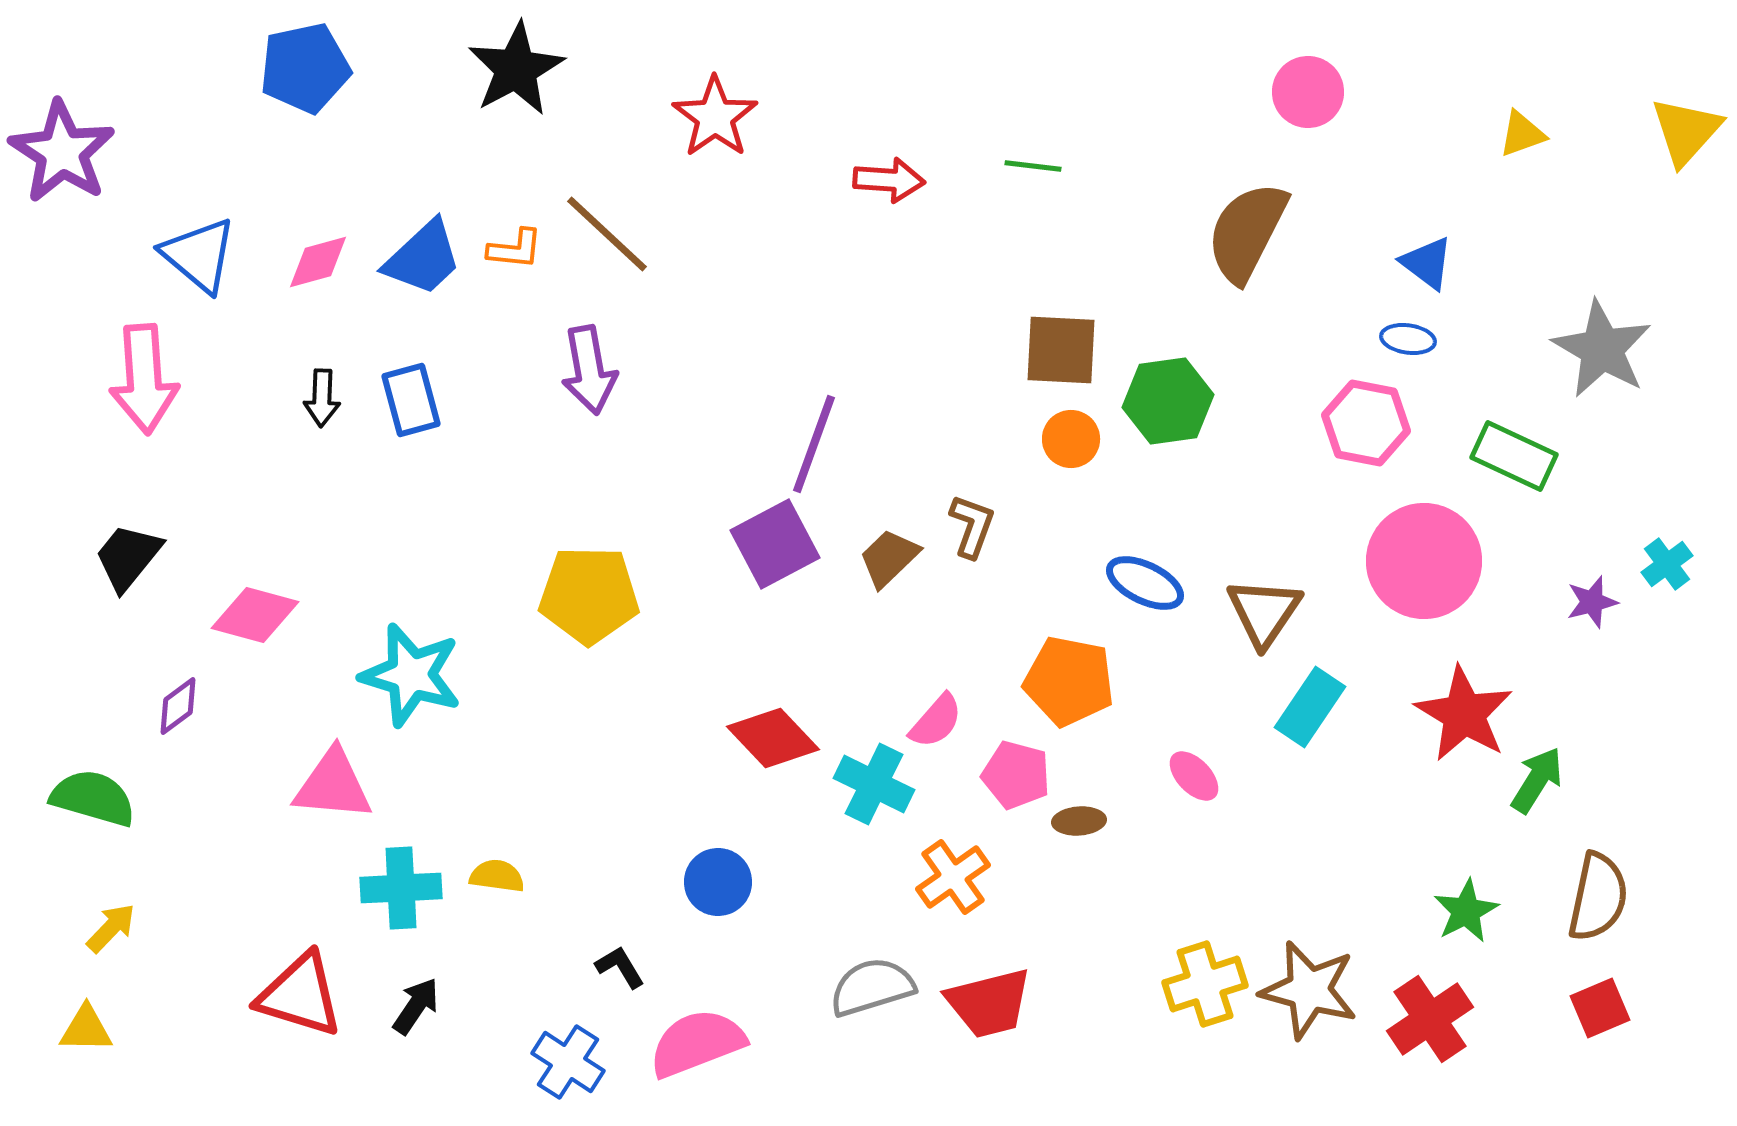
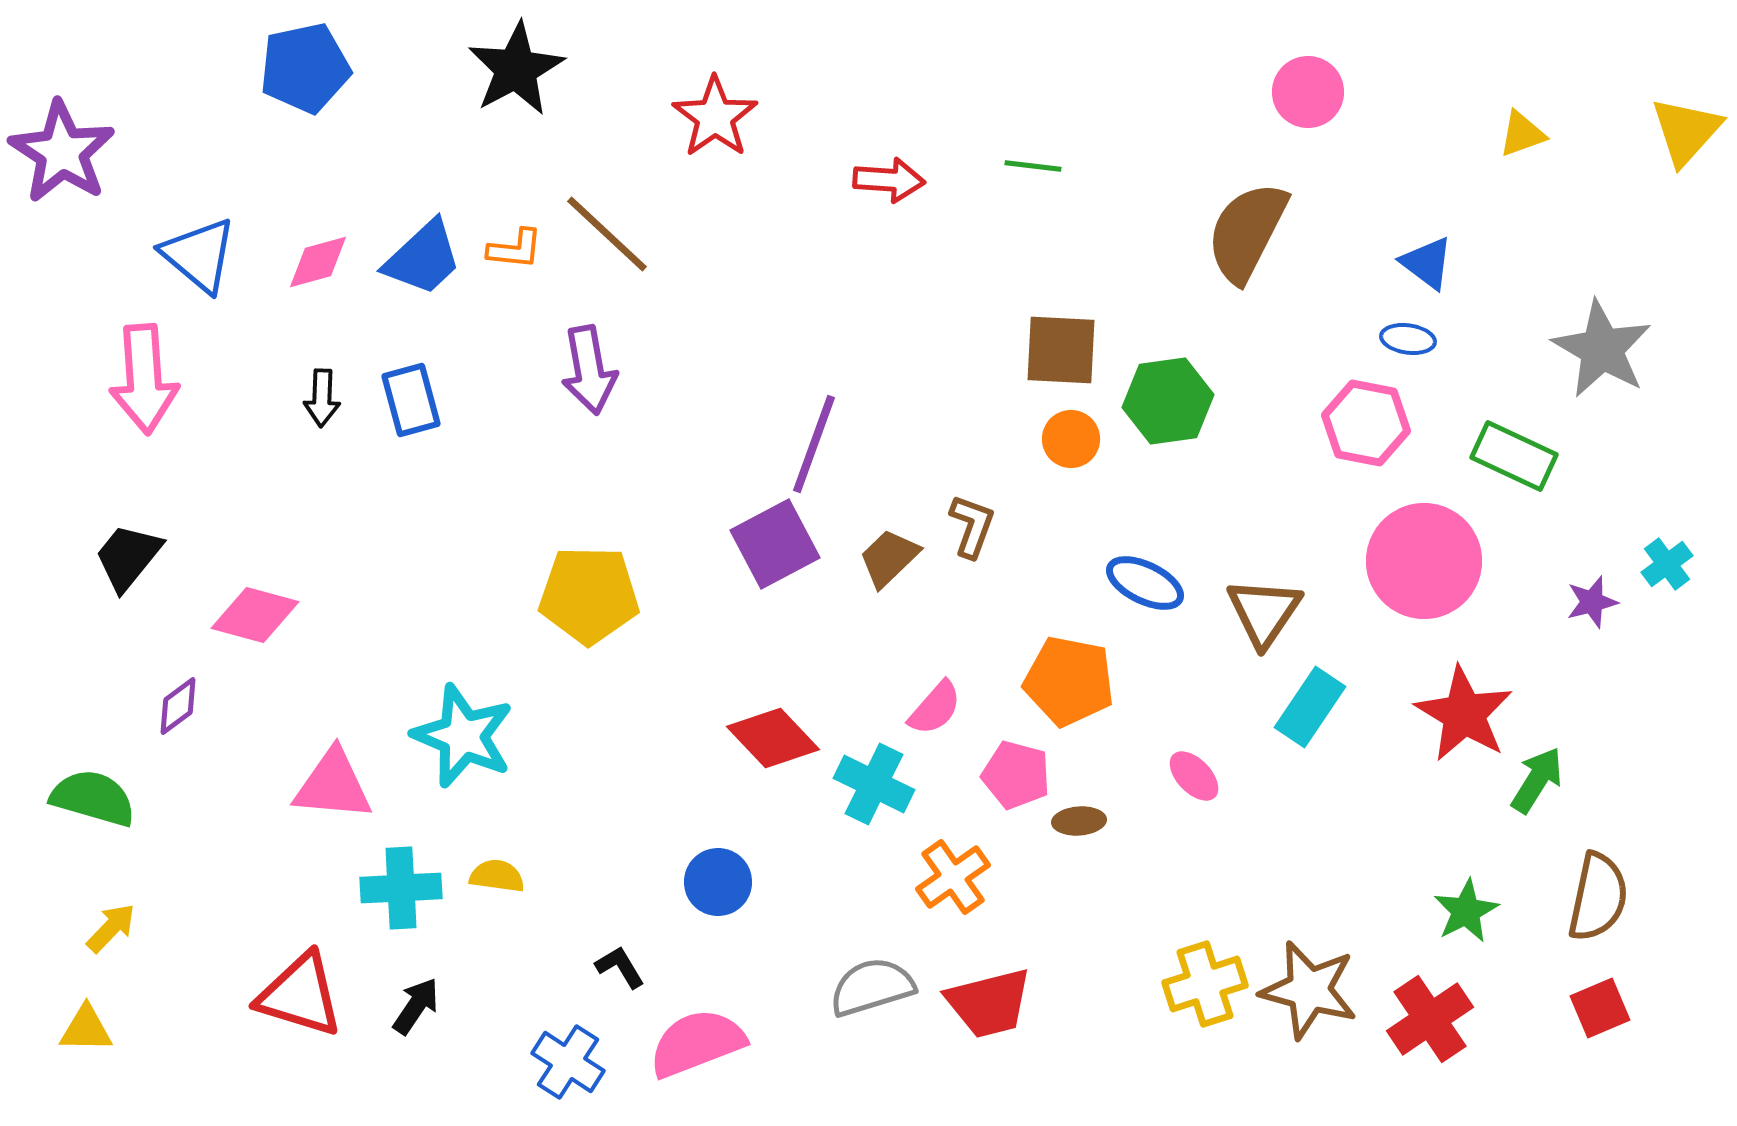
cyan star at (411, 675): moved 52 px right, 61 px down; rotated 6 degrees clockwise
pink semicircle at (936, 721): moved 1 px left, 13 px up
